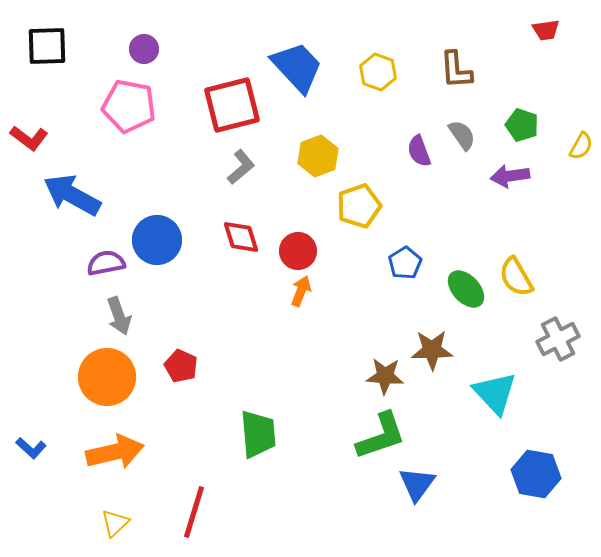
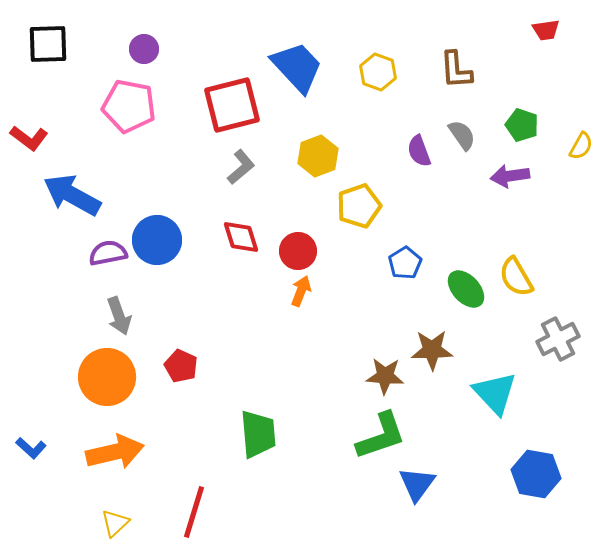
black square at (47, 46): moved 1 px right, 2 px up
purple semicircle at (106, 263): moved 2 px right, 10 px up
